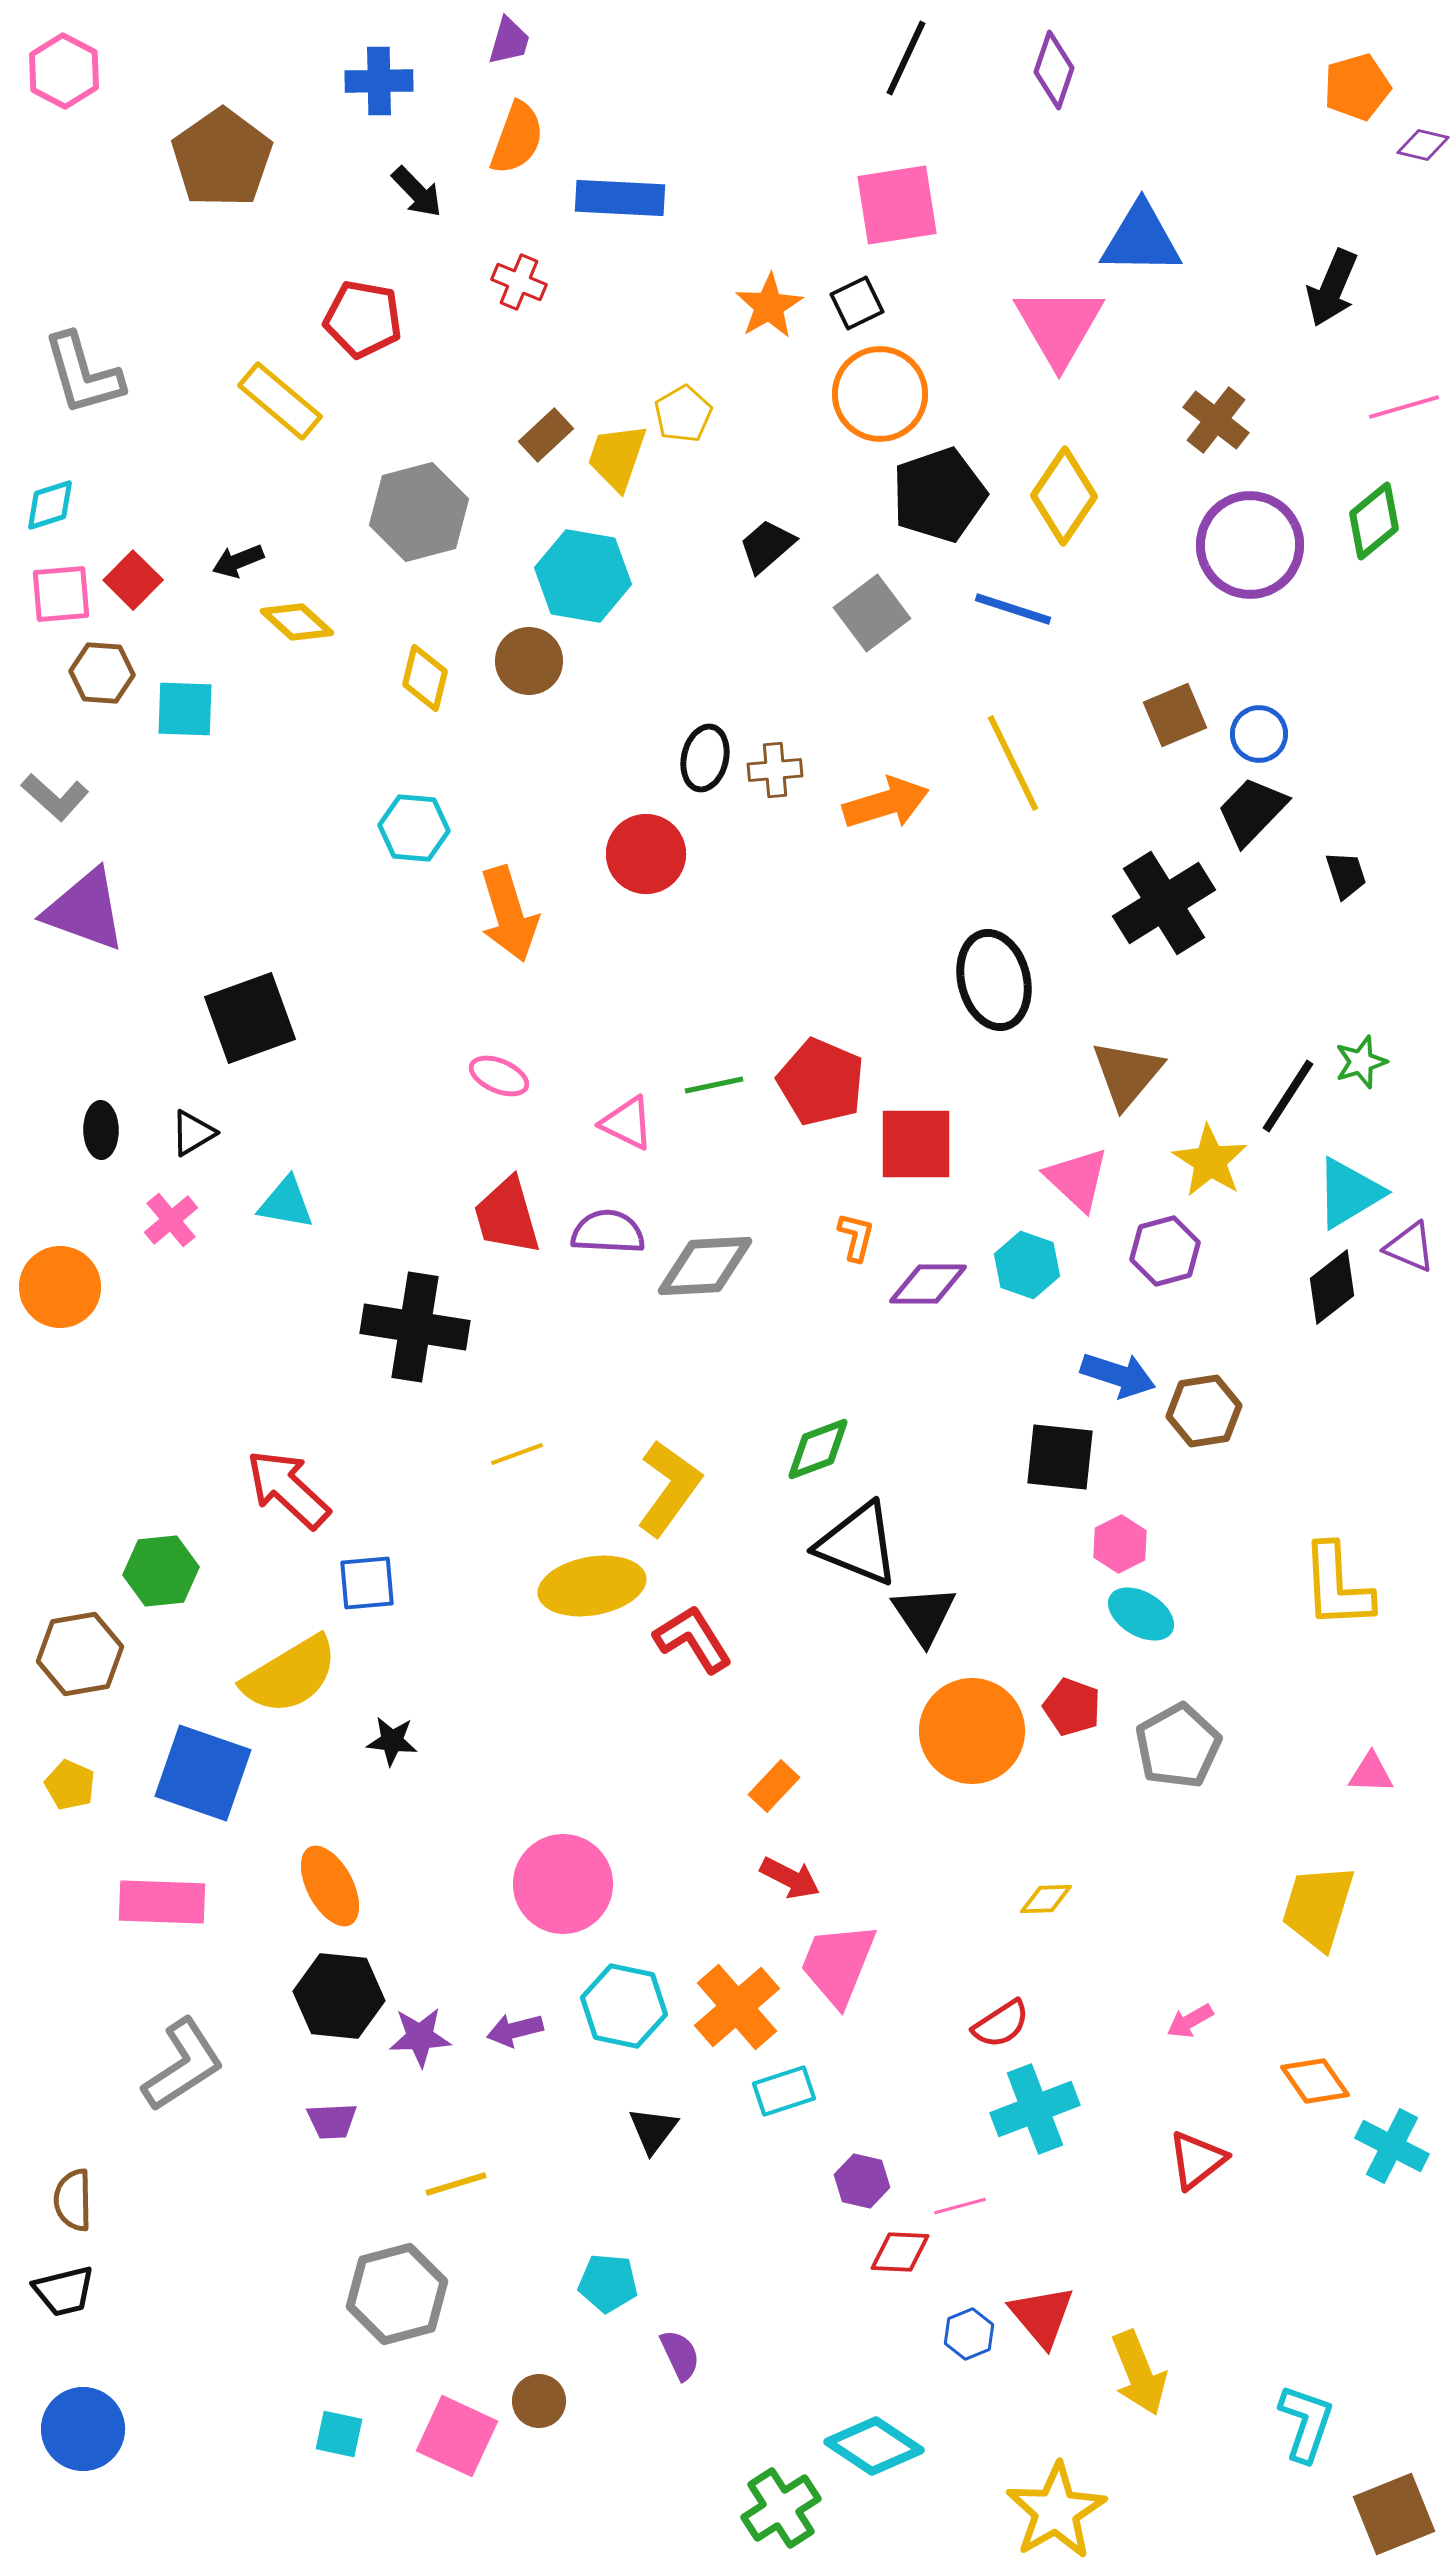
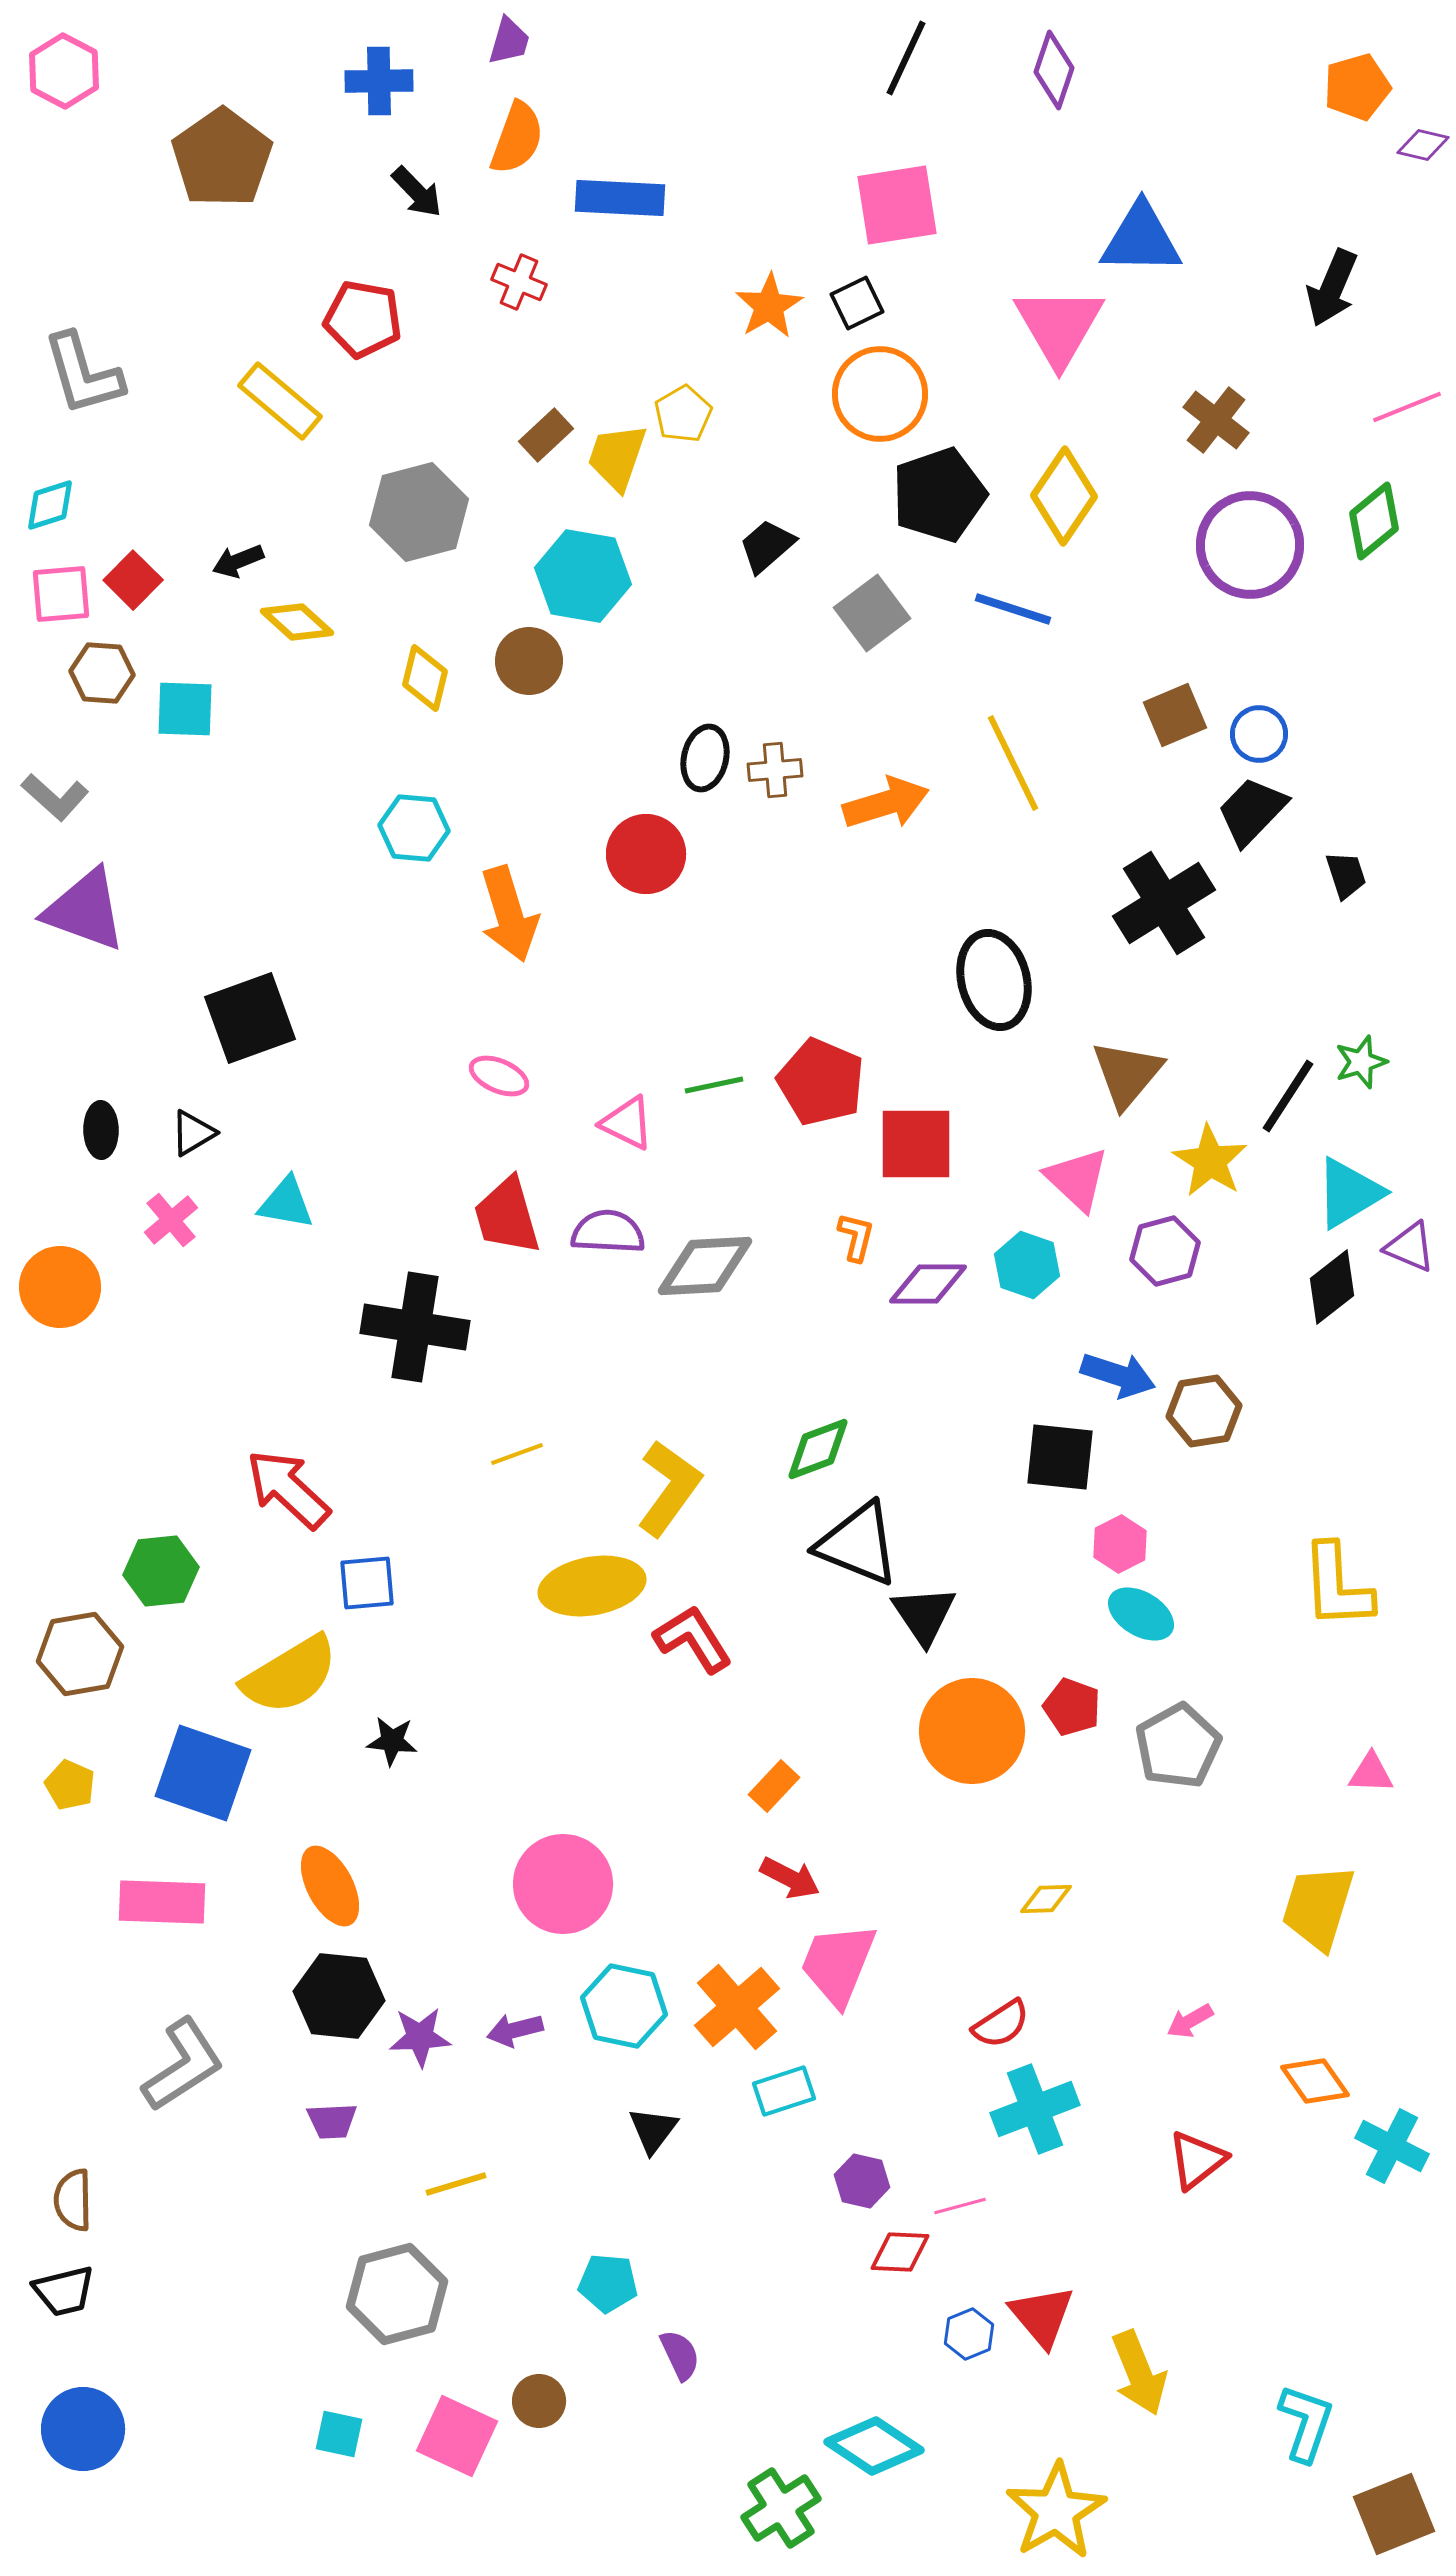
pink line at (1404, 407): moved 3 px right; rotated 6 degrees counterclockwise
